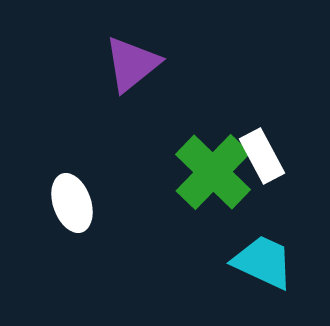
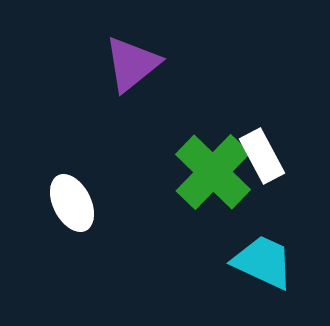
white ellipse: rotated 8 degrees counterclockwise
